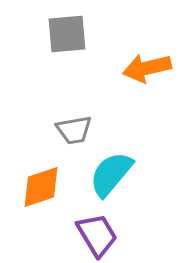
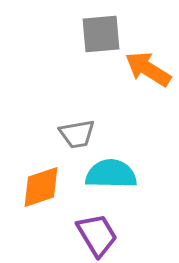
gray square: moved 34 px right
orange arrow: moved 1 px right, 1 px down; rotated 45 degrees clockwise
gray trapezoid: moved 3 px right, 4 px down
cyan semicircle: rotated 51 degrees clockwise
